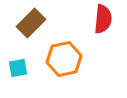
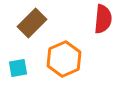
brown rectangle: moved 1 px right
orange hexagon: rotated 12 degrees counterclockwise
